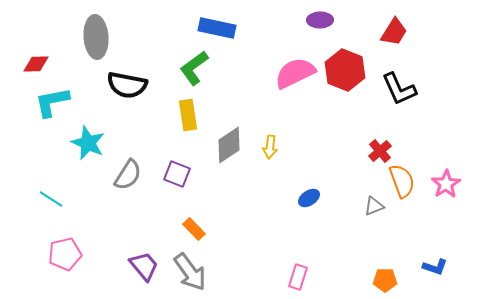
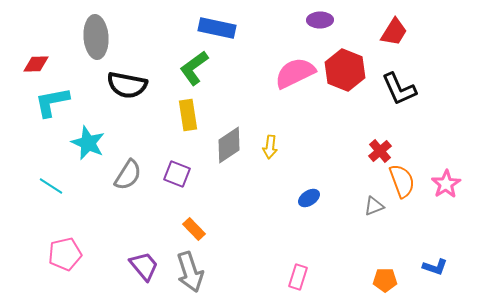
cyan line: moved 13 px up
gray arrow: rotated 18 degrees clockwise
